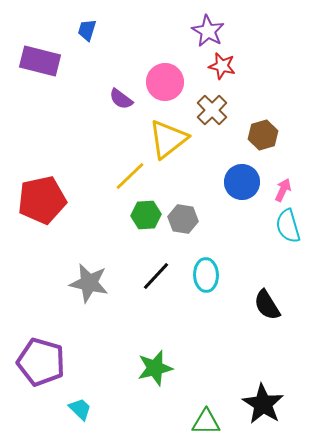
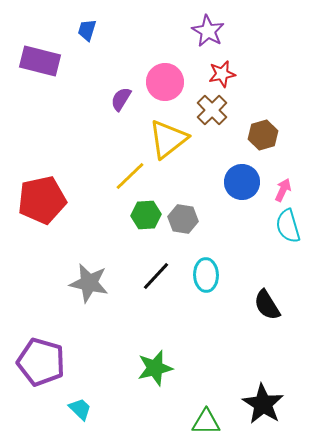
red star: moved 8 px down; rotated 24 degrees counterclockwise
purple semicircle: rotated 85 degrees clockwise
